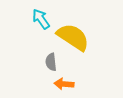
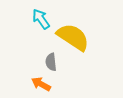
orange arrow: moved 23 px left; rotated 24 degrees clockwise
